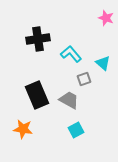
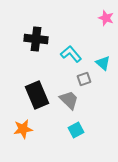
black cross: moved 2 px left; rotated 15 degrees clockwise
gray trapezoid: rotated 15 degrees clockwise
orange star: rotated 18 degrees counterclockwise
